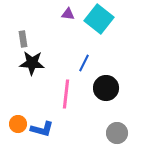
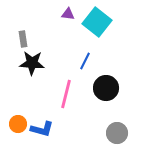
cyan square: moved 2 px left, 3 px down
blue line: moved 1 px right, 2 px up
pink line: rotated 8 degrees clockwise
